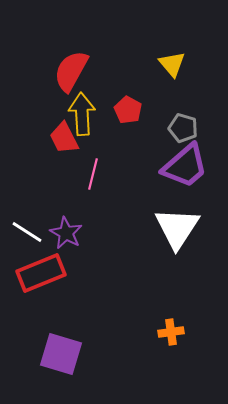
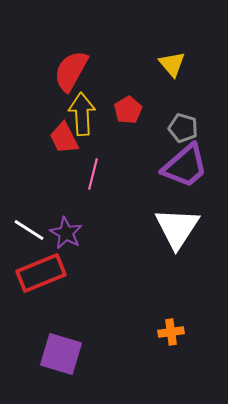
red pentagon: rotated 12 degrees clockwise
white line: moved 2 px right, 2 px up
